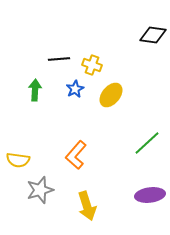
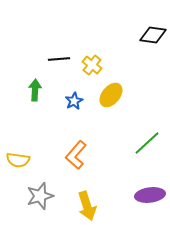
yellow cross: rotated 18 degrees clockwise
blue star: moved 1 px left, 12 px down
gray star: moved 6 px down
